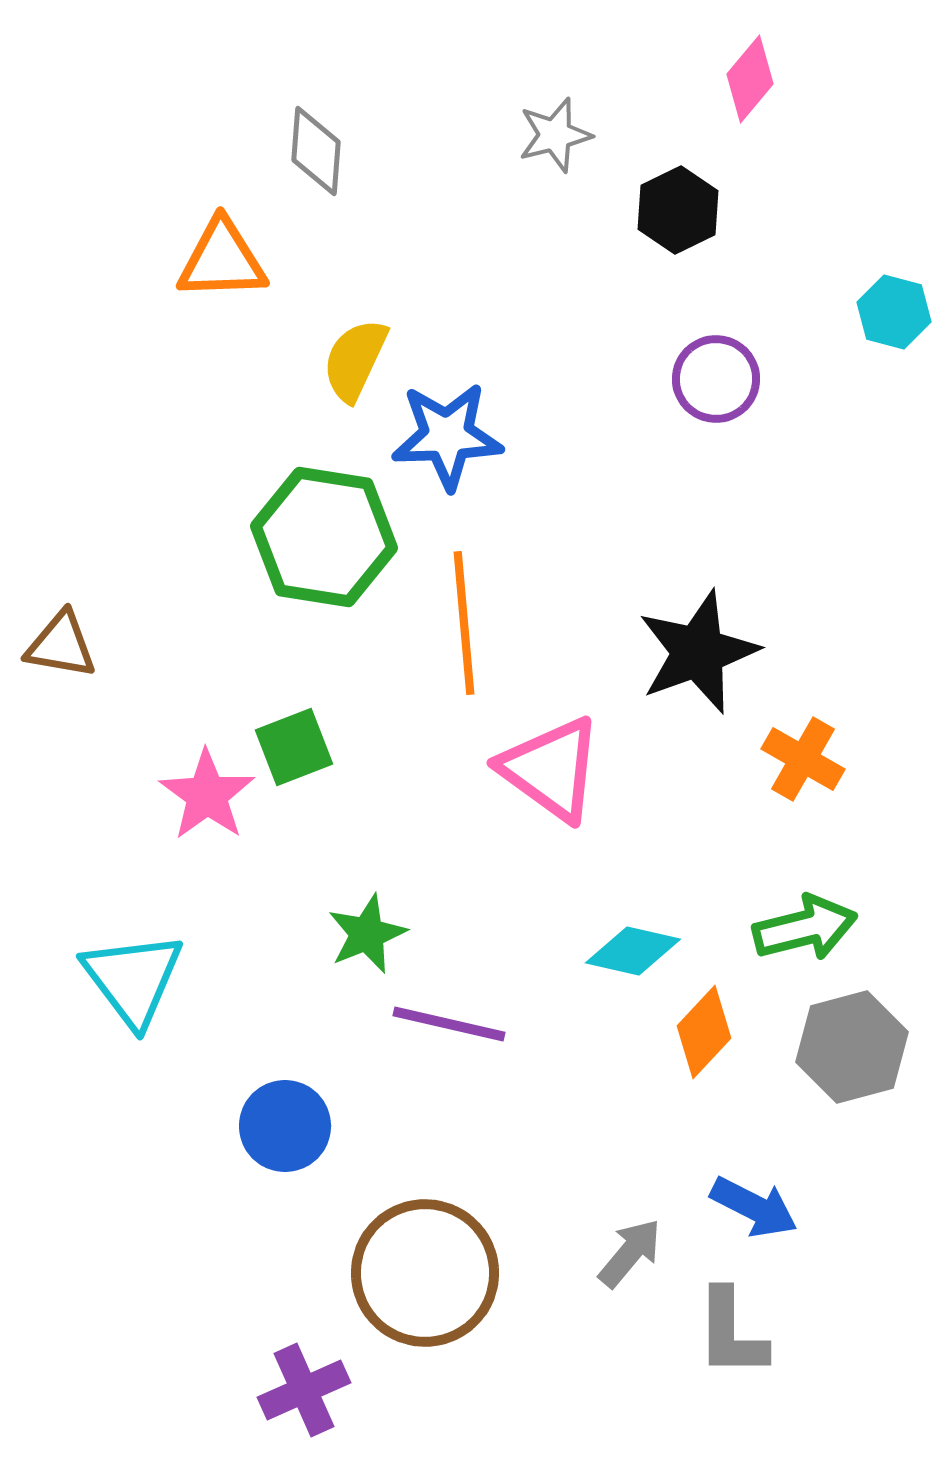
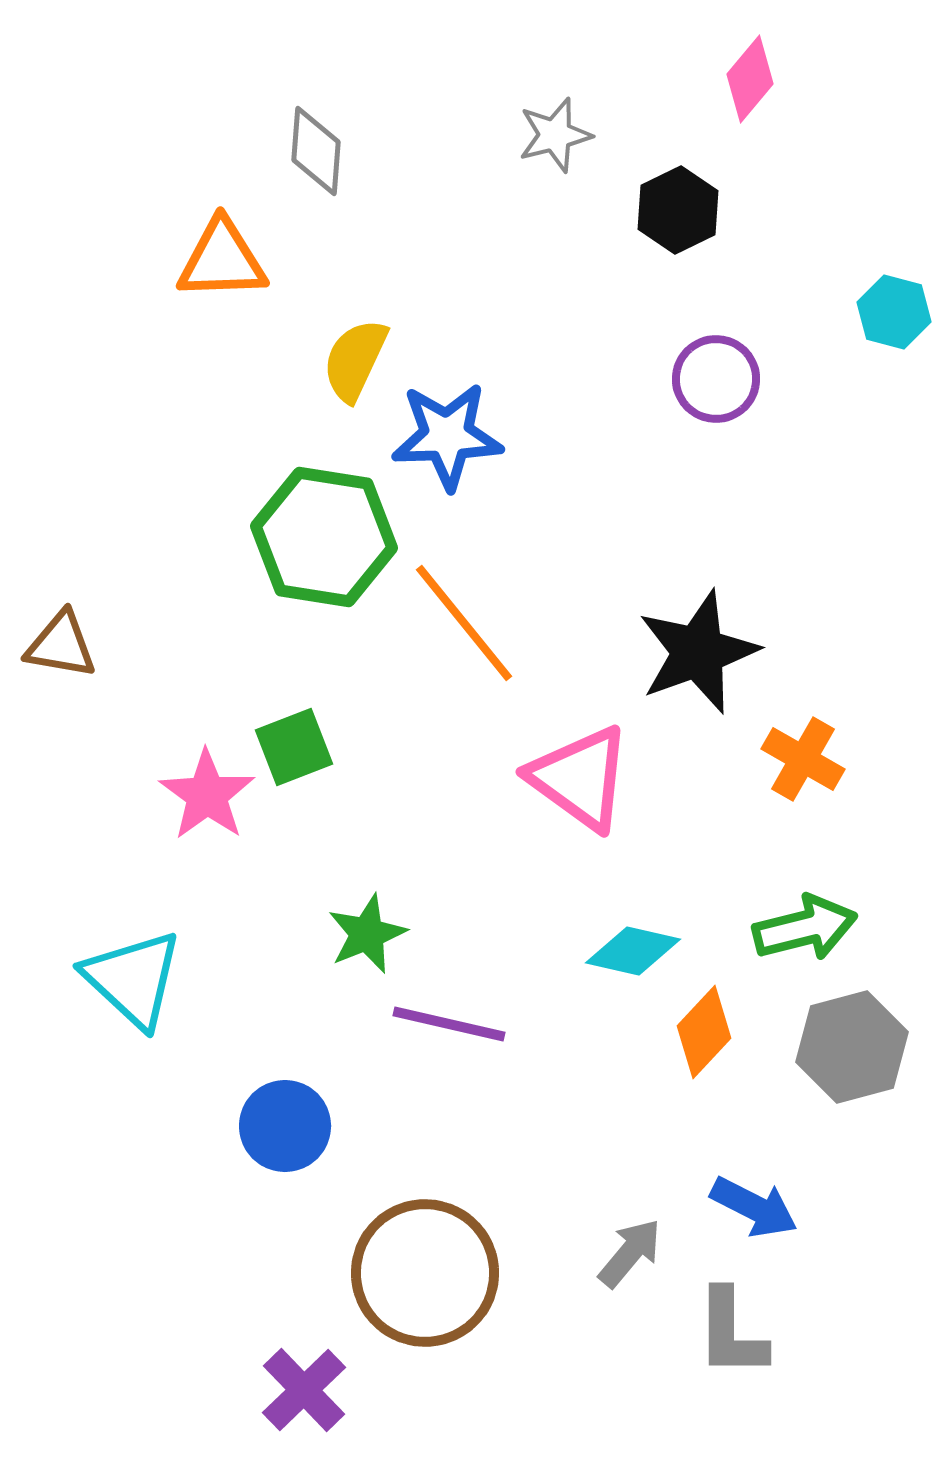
orange line: rotated 34 degrees counterclockwise
pink triangle: moved 29 px right, 9 px down
cyan triangle: rotated 10 degrees counterclockwise
purple cross: rotated 20 degrees counterclockwise
